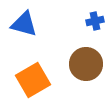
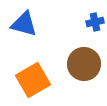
blue cross: moved 1 px down
brown circle: moved 2 px left
